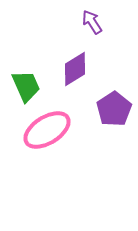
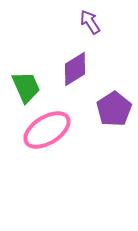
purple arrow: moved 2 px left
green trapezoid: moved 1 px down
